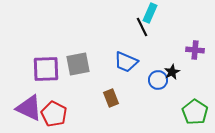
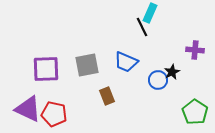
gray square: moved 9 px right, 1 px down
brown rectangle: moved 4 px left, 2 px up
purple triangle: moved 1 px left, 1 px down
red pentagon: rotated 15 degrees counterclockwise
